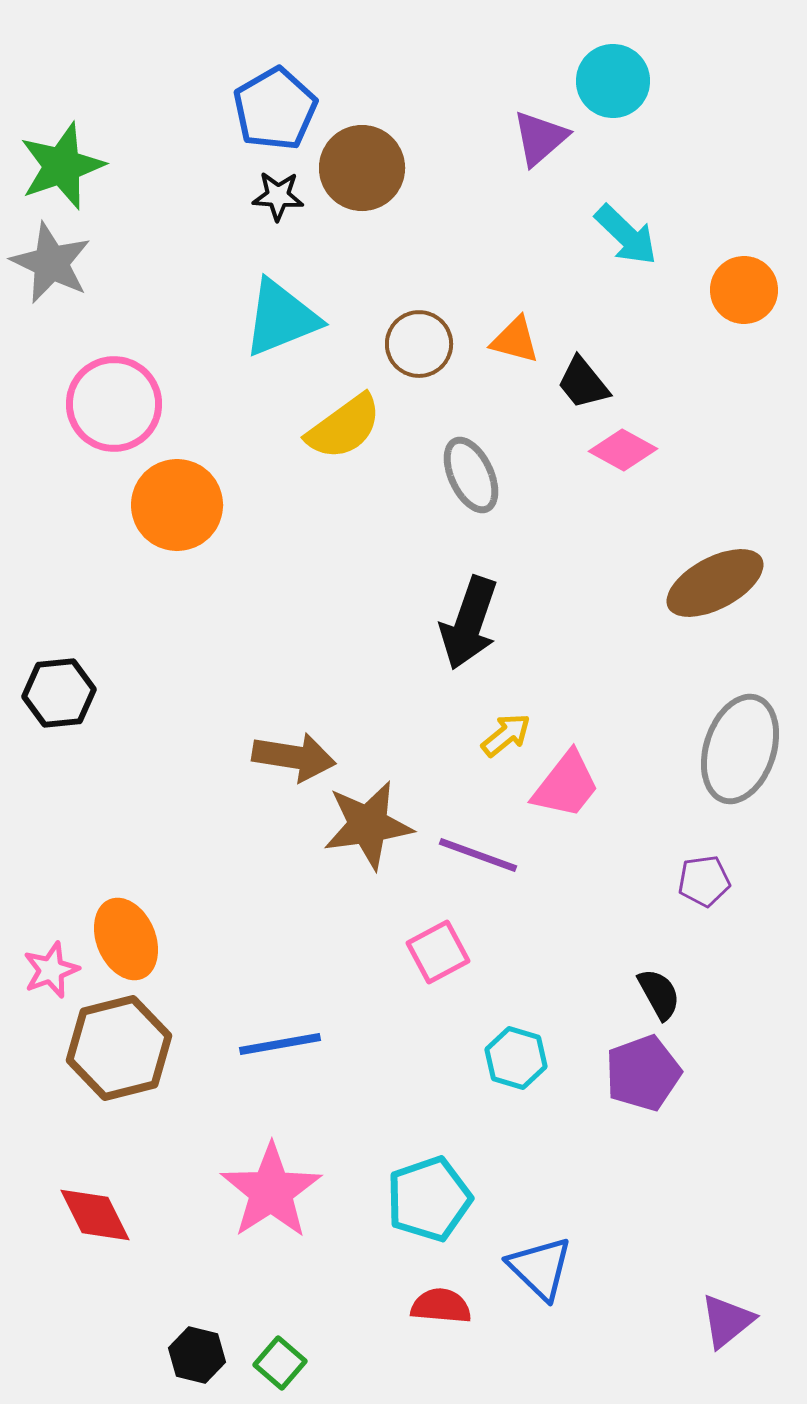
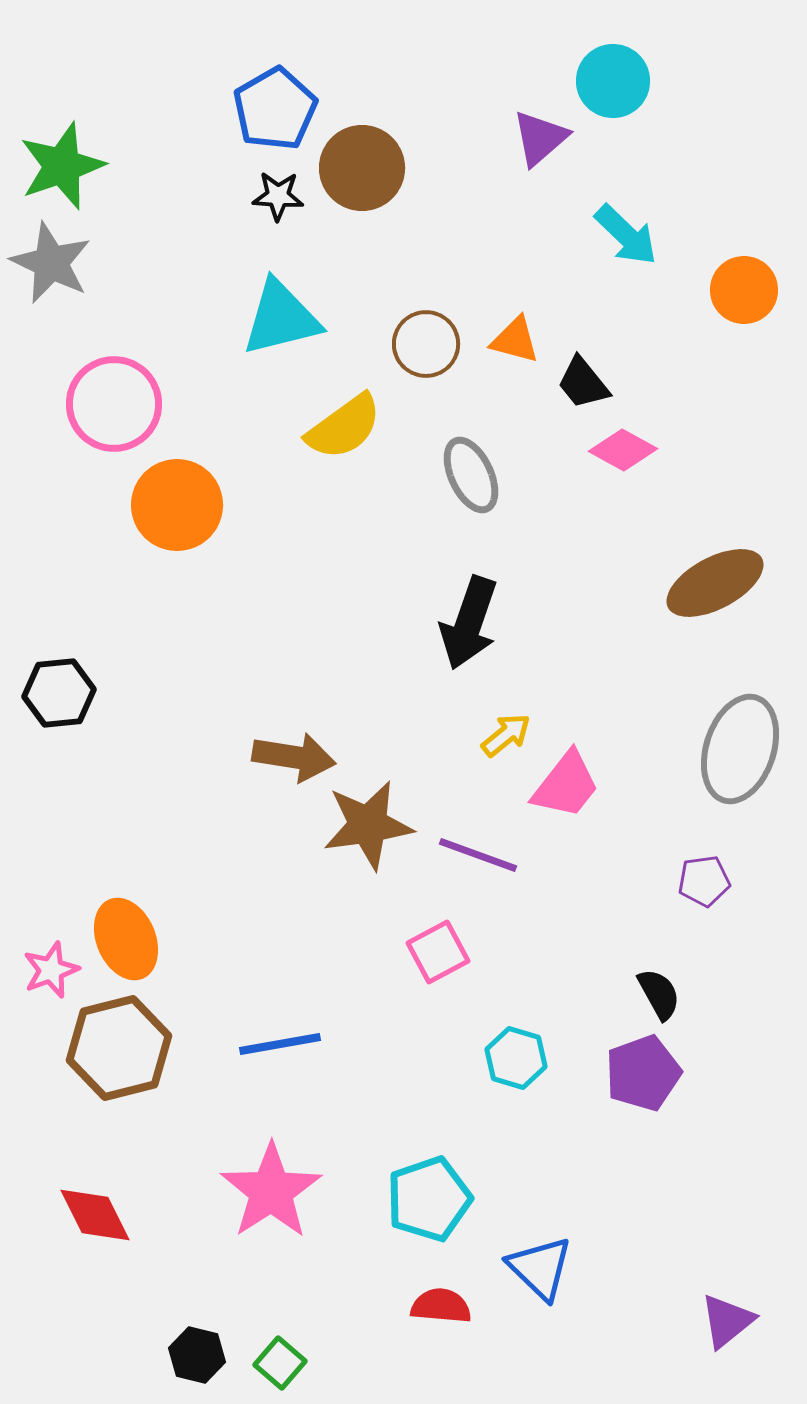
cyan triangle at (281, 318): rotated 8 degrees clockwise
brown circle at (419, 344): moved 7 px right
